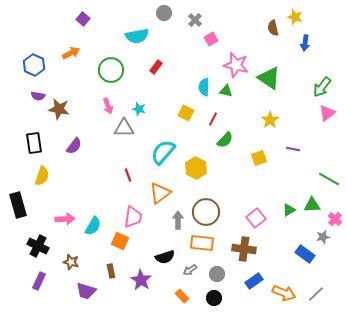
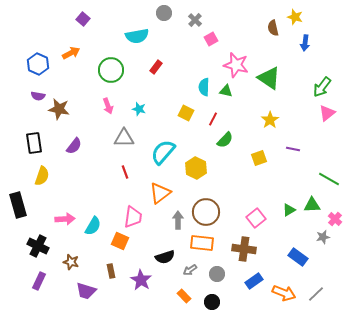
blue hexagon at (34, 65): moved 4 px right, 1 px up
gray triangle at (124, 128): moved 10 px down
red line at (128, 175): moved 3 px left, 3 px up
blue rectangle at (305, 254): moved 7 px left, 3 px down
orange rectangle at (182, 296): moved 2 px right
black circle at (214, 298): moved 2 px left, 4 px down
